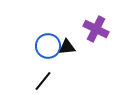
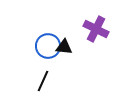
black triangle: moved 3 px left; rotated 12 degrees clockwise
black line: rotated 15 degrees counterclockwise
